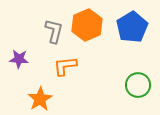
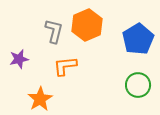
blue pentagon: moved 6 px right, 12 px down
purple star: rotated 18 degrees counterclockwise
